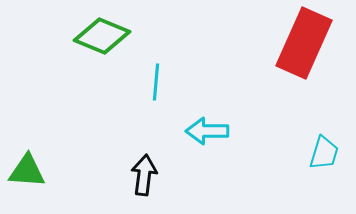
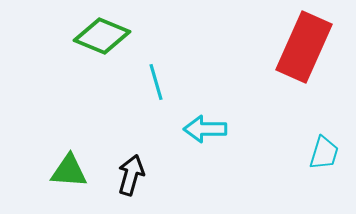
red rectangle: moved 4 px down
cyan line: rotated 21 degrees counterclockwise
cyan arrow: moved 2 px left, 2 px up
green triangle: moved 42 px right
black arrow: moved 13 px left; rotated 9 degrees clockwise
